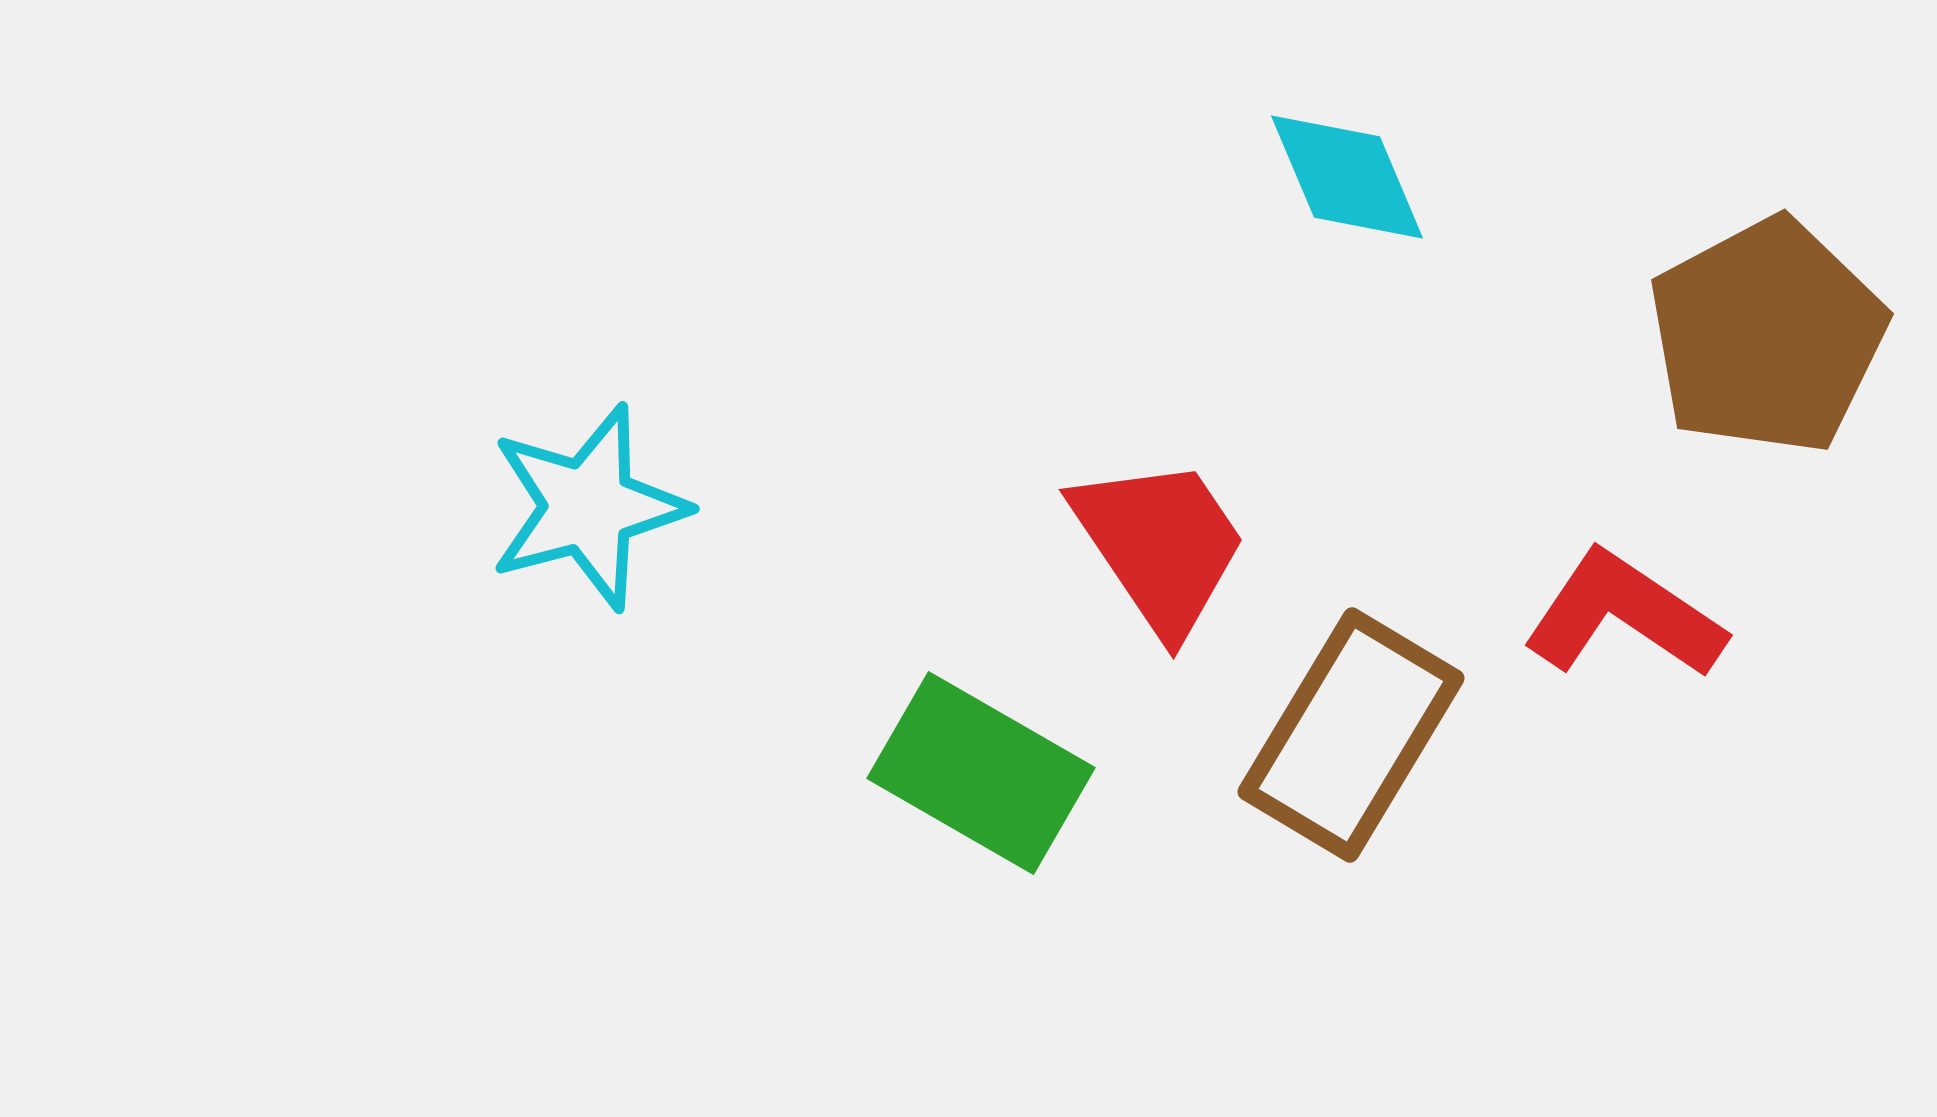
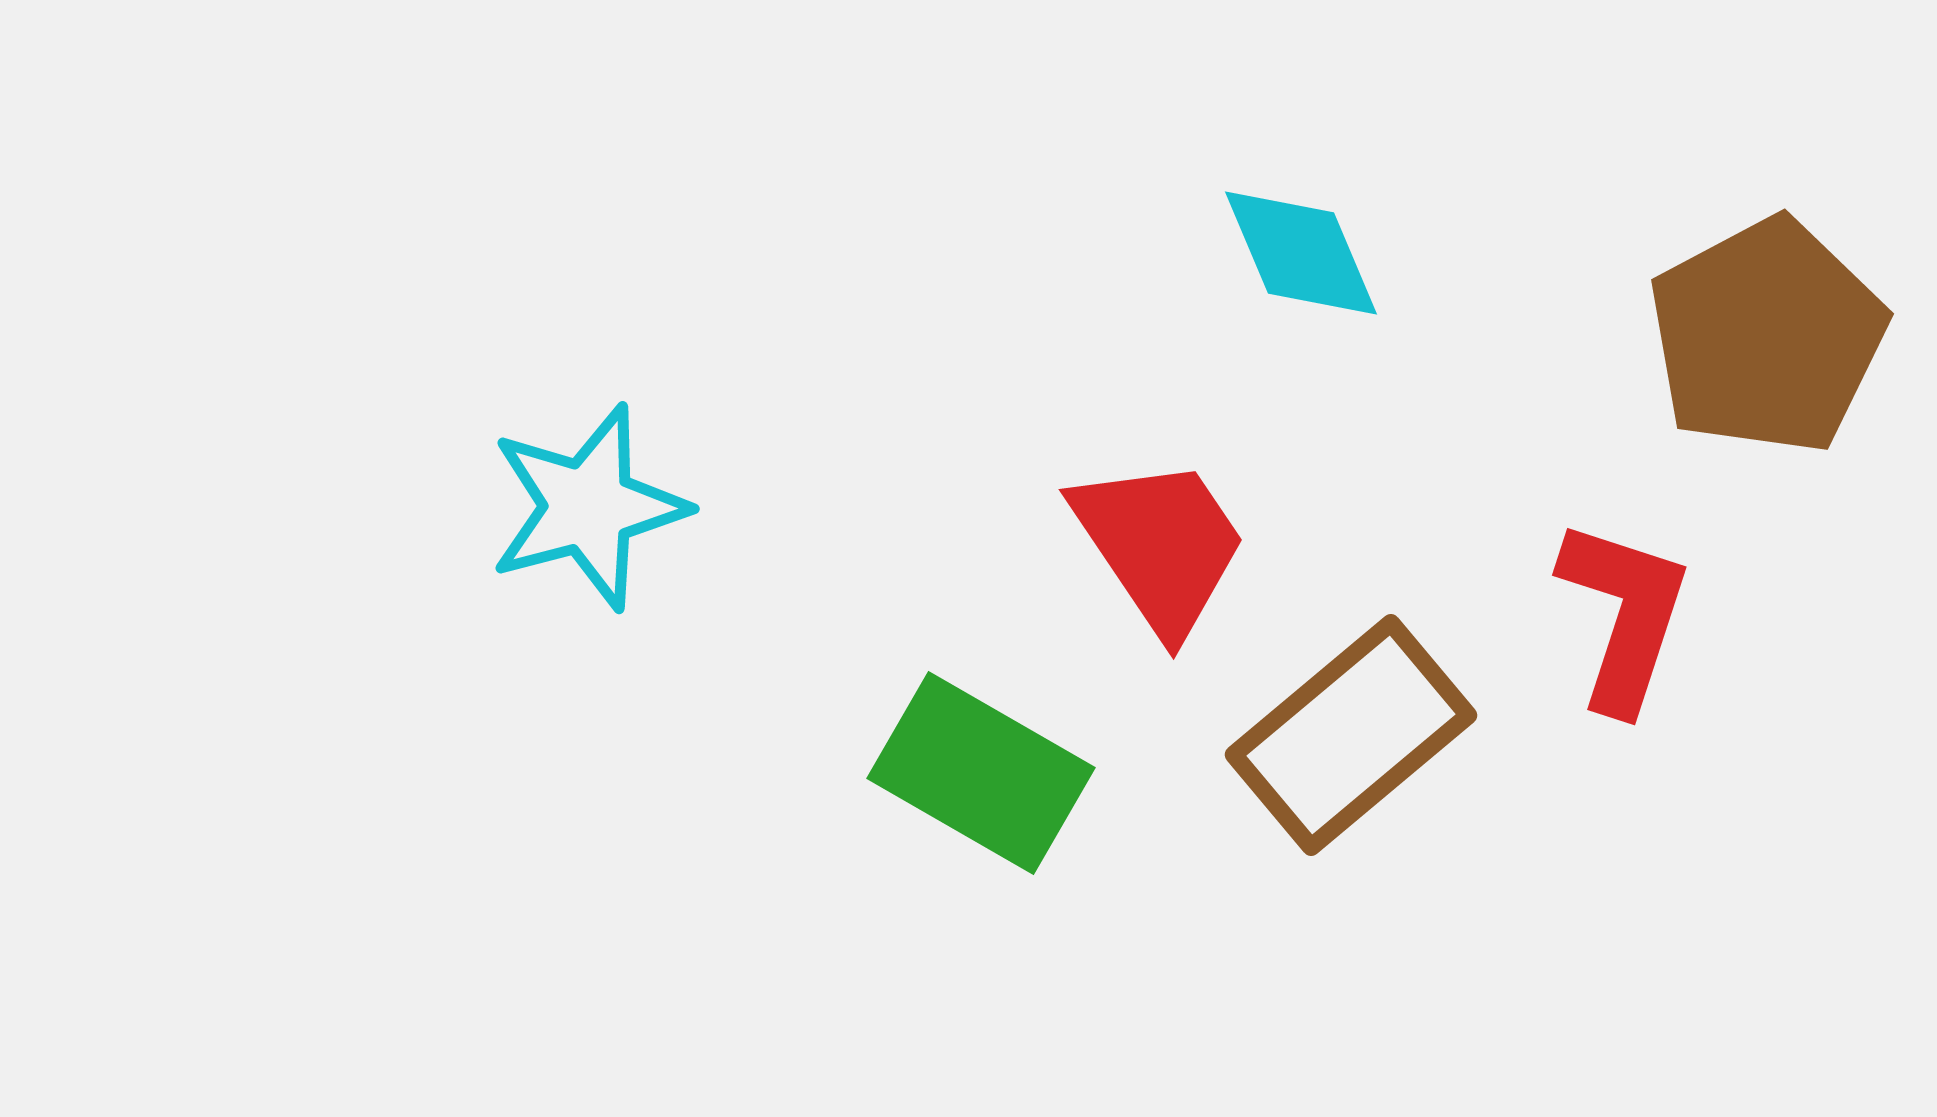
cyan diamond: moved 46 px left, 76 px down
red L-shape: rotated 74 degrees clockwise
brown rectangle: rotated 19 degrees clockwise
